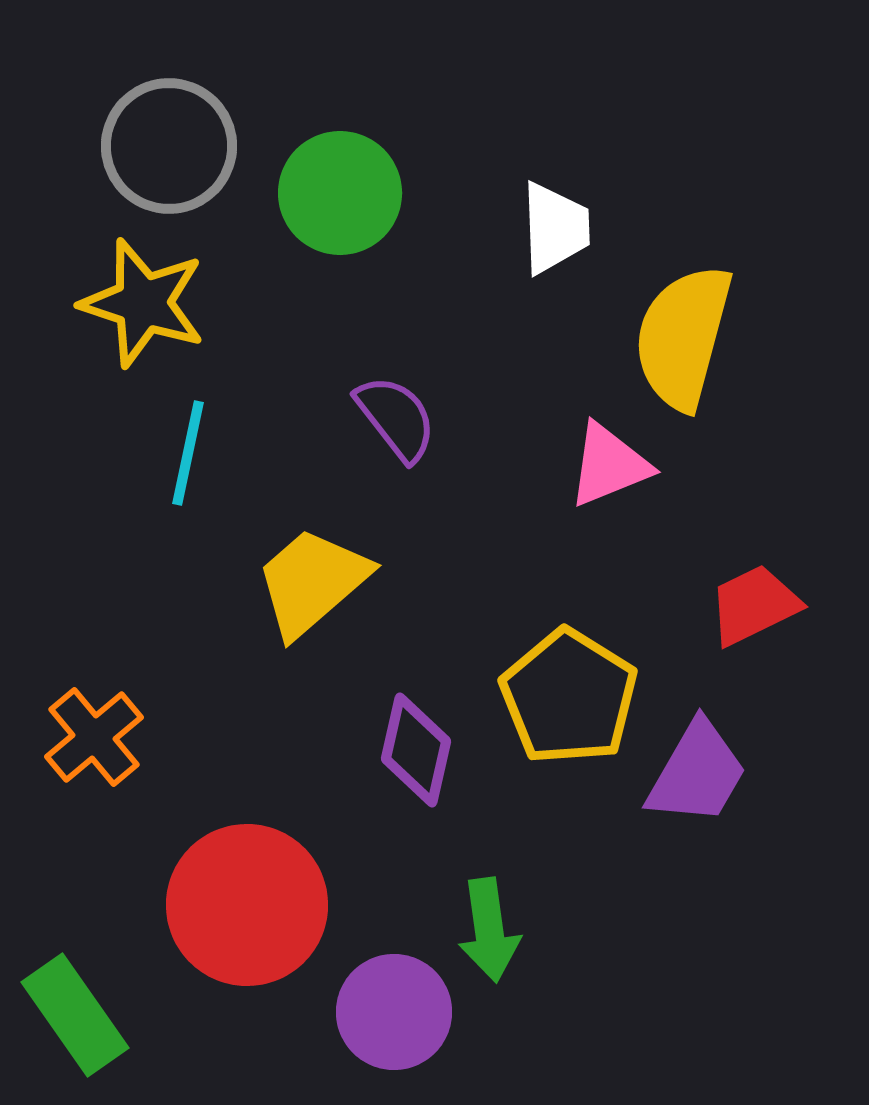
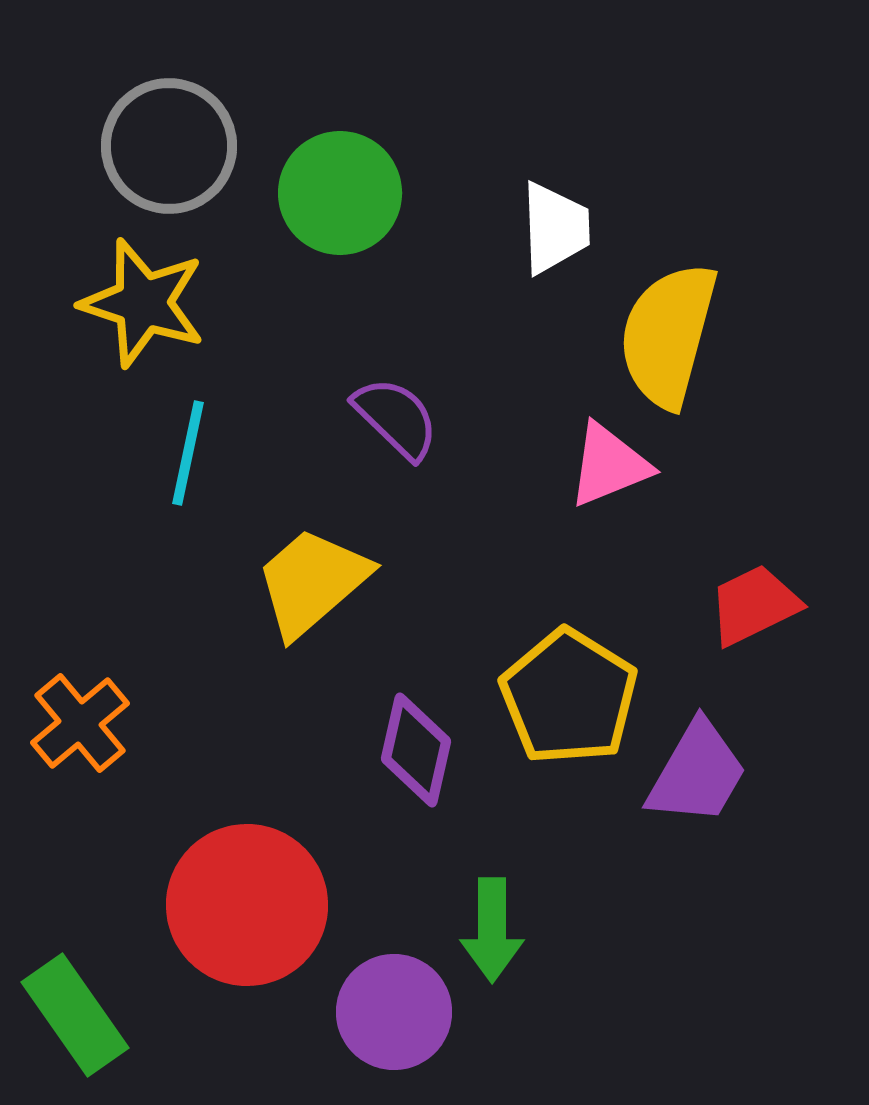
yellow semicircle: moved 15 px left, 2 px up
purple semicircle: rotated 8 degrees counterclockwise
orange cross: moved 14 px left, 14 px up
green arrow: moved 3 px right; rotated 8 degrees clockwise
